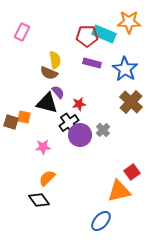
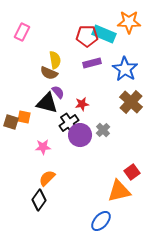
purple rectangle: rotated 30 degrees counterclockwise
red star: moved 3 px right
black diamond: rotated 70 degrees clockwise
